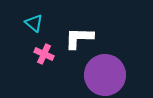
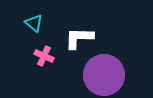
pink cross: moved 2 px down
purple circle: moved 1 px left
